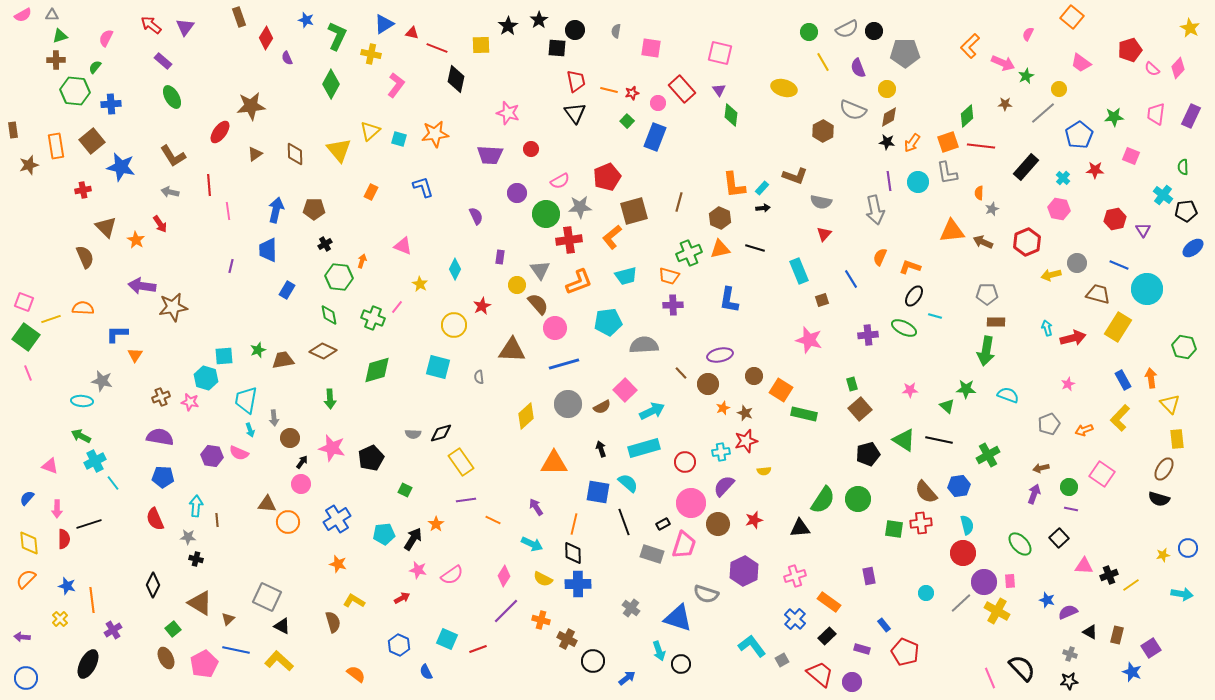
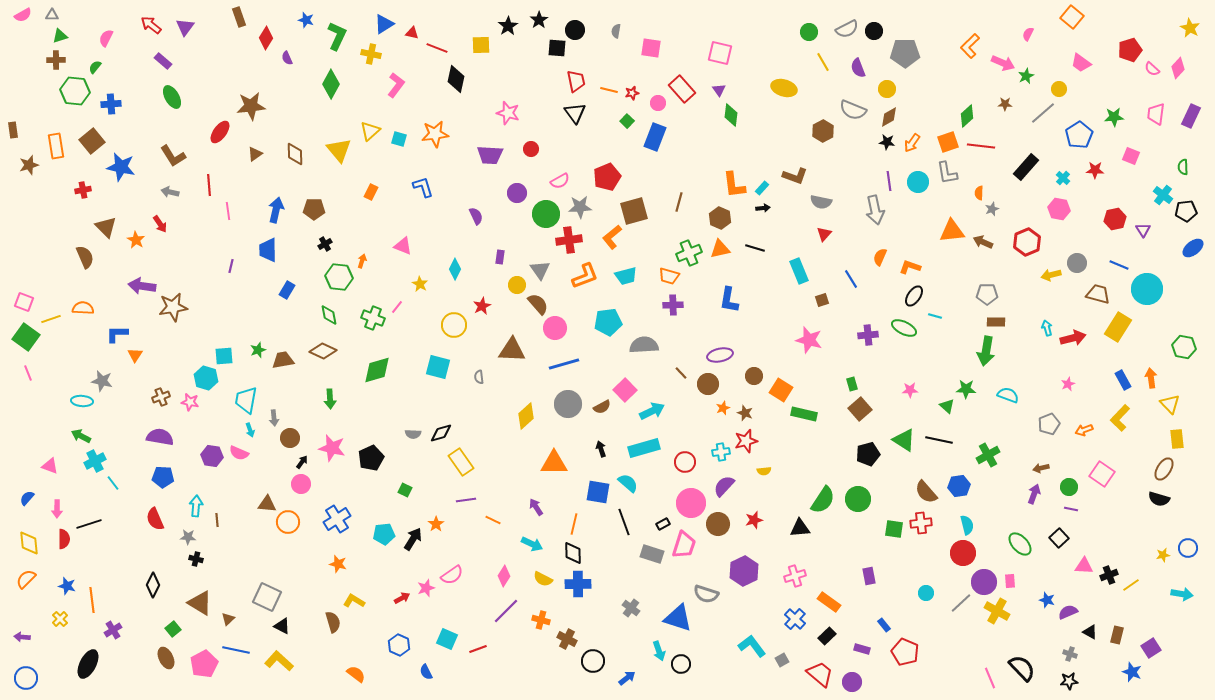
orange L-shape at (579, 282): moved 6 px right, 6 px up
pink star at (418, 570): moved 8 px right, 18 px down; rotated 30 degrees counterclockwise
